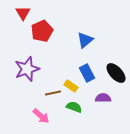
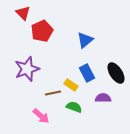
red triangle: rotated 14 degrees counterclockwise
black ellipse: rotated 10 degrees clockwise
yellow rectangle: moved 1 px up
